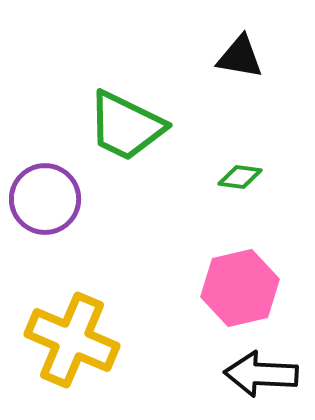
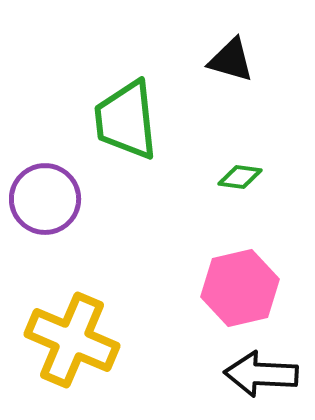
black triangle: moved 9 px left, 3 px down; rotated 6 degrees clockwise
green trapezoid: moved 6 px up; rotated 58 degrees clockwise
